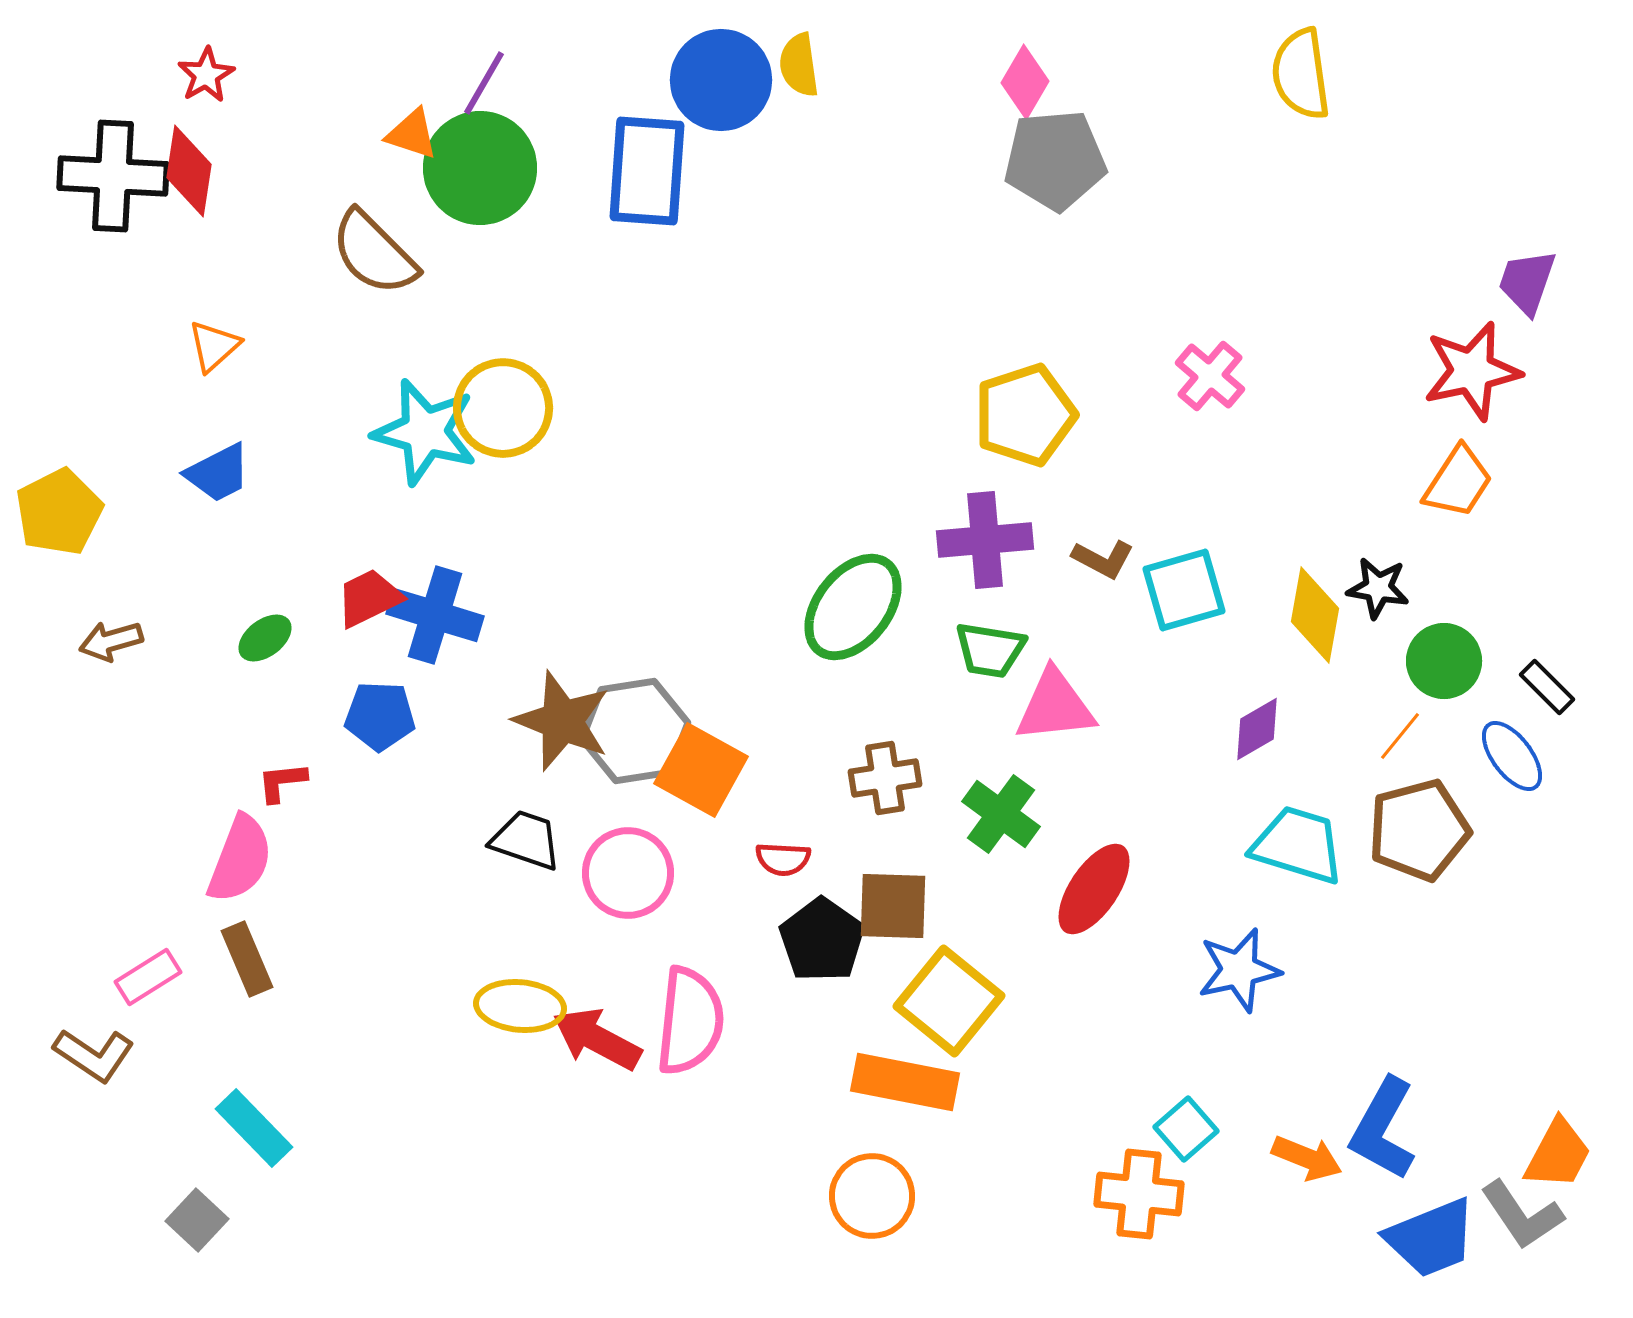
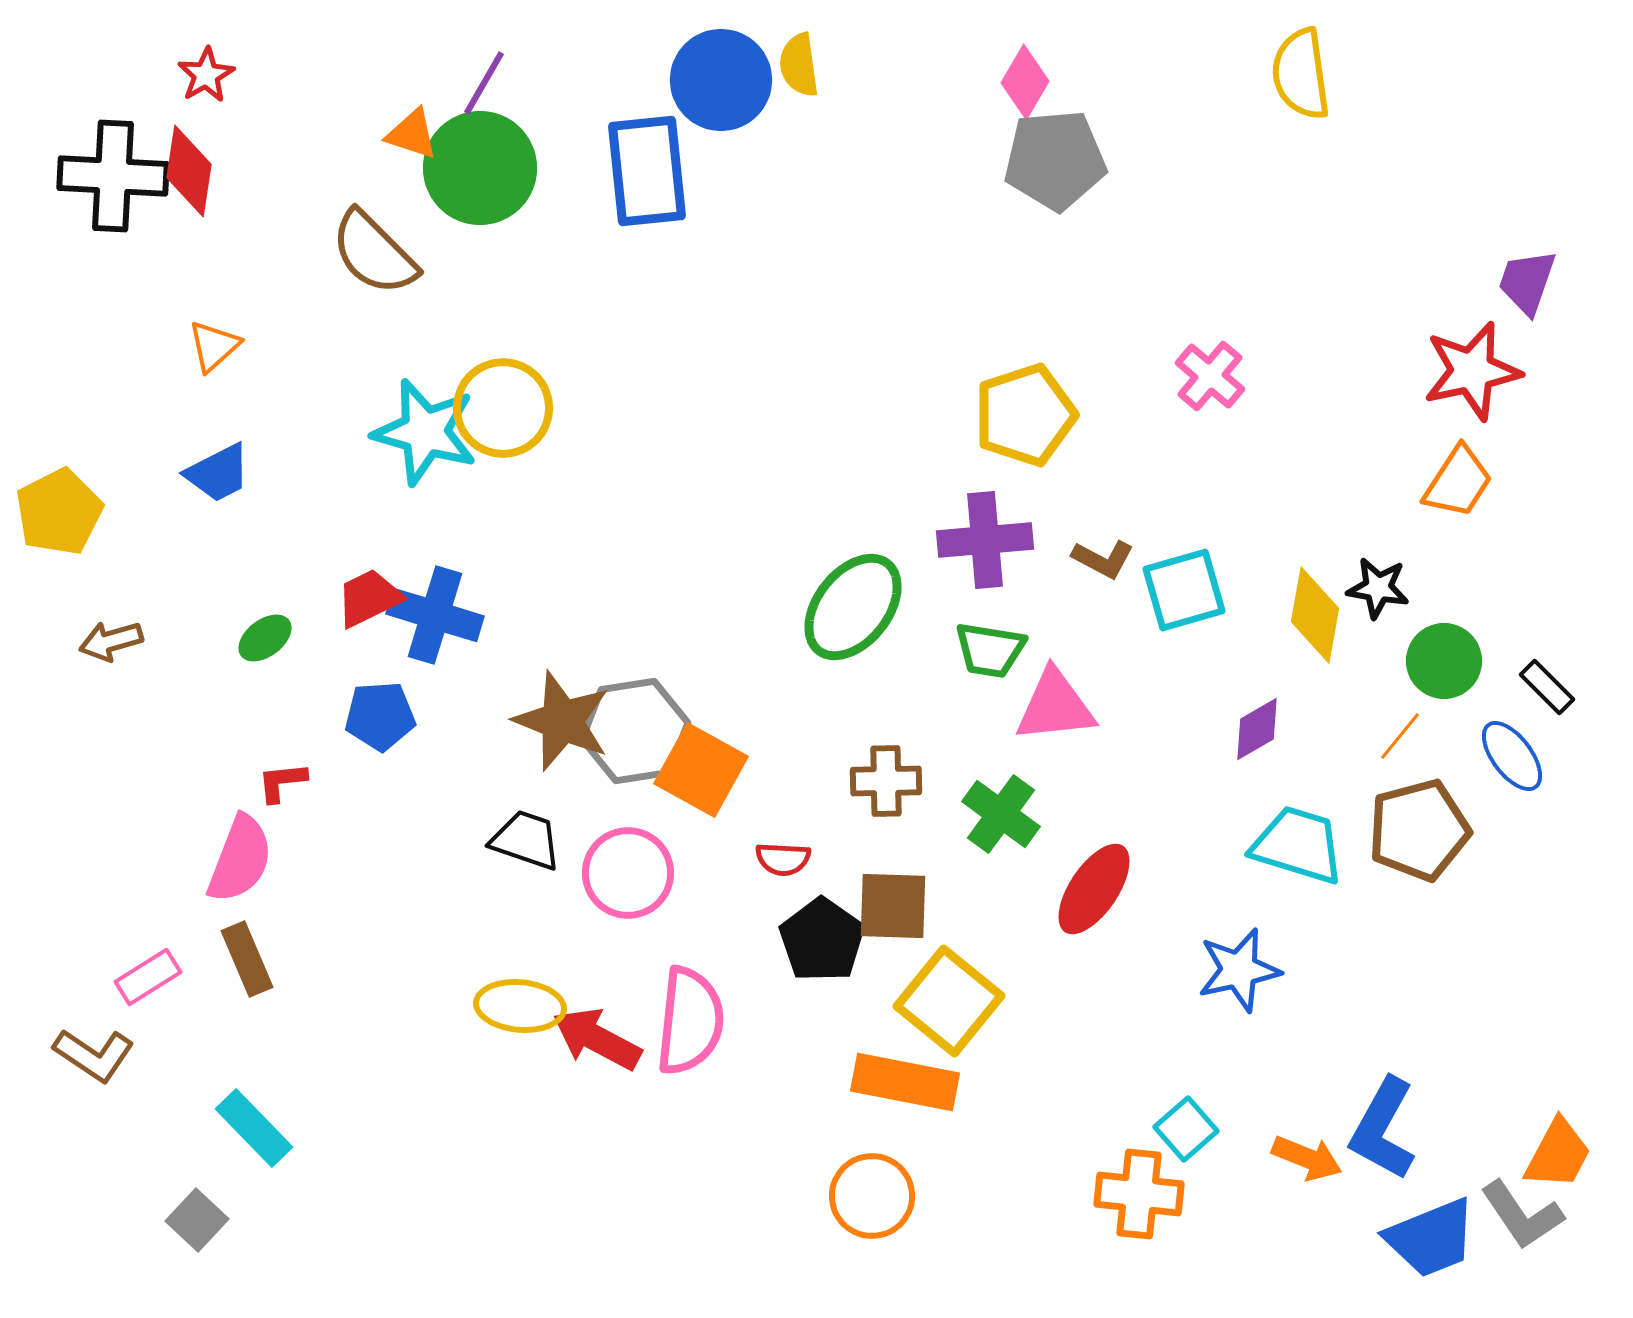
blue rectangle at (647, 171): rotated 10 degrees counterclockwise
blue pentagon at (380, 716): rotated 6 degrees counterclockwise
brown cross at (885, 778): moved 1 px right, 3 px down; rotated 8 degrees clockwise
